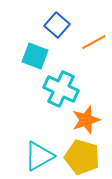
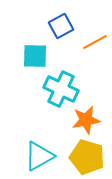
blue square: moved 4 px right, 1 px down; rotated 20 degrees clockwise
orange line: moved 1 px right
cyan square: rotated 20 degrees counterclockwise
orange star: rotated 8 degrees clockwise
yellow pentagon: moved 5 px right
